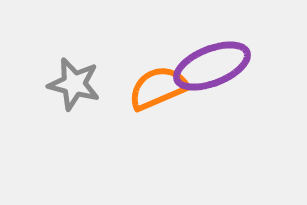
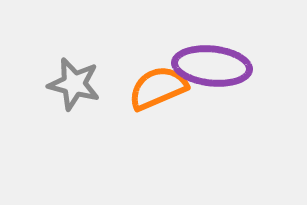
purple ellipse: rotated 28 degrees clockwise
